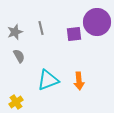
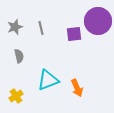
purple circle: moved 1 px right, 1 px up
gray star: moved 5 px up
gray semicircle: rotated 16 degrees clockwise
orange arrow: moved 2 px left, 7 px down; rotated 18 degrees counterclockwise
yellow cross: moved 6 px up
